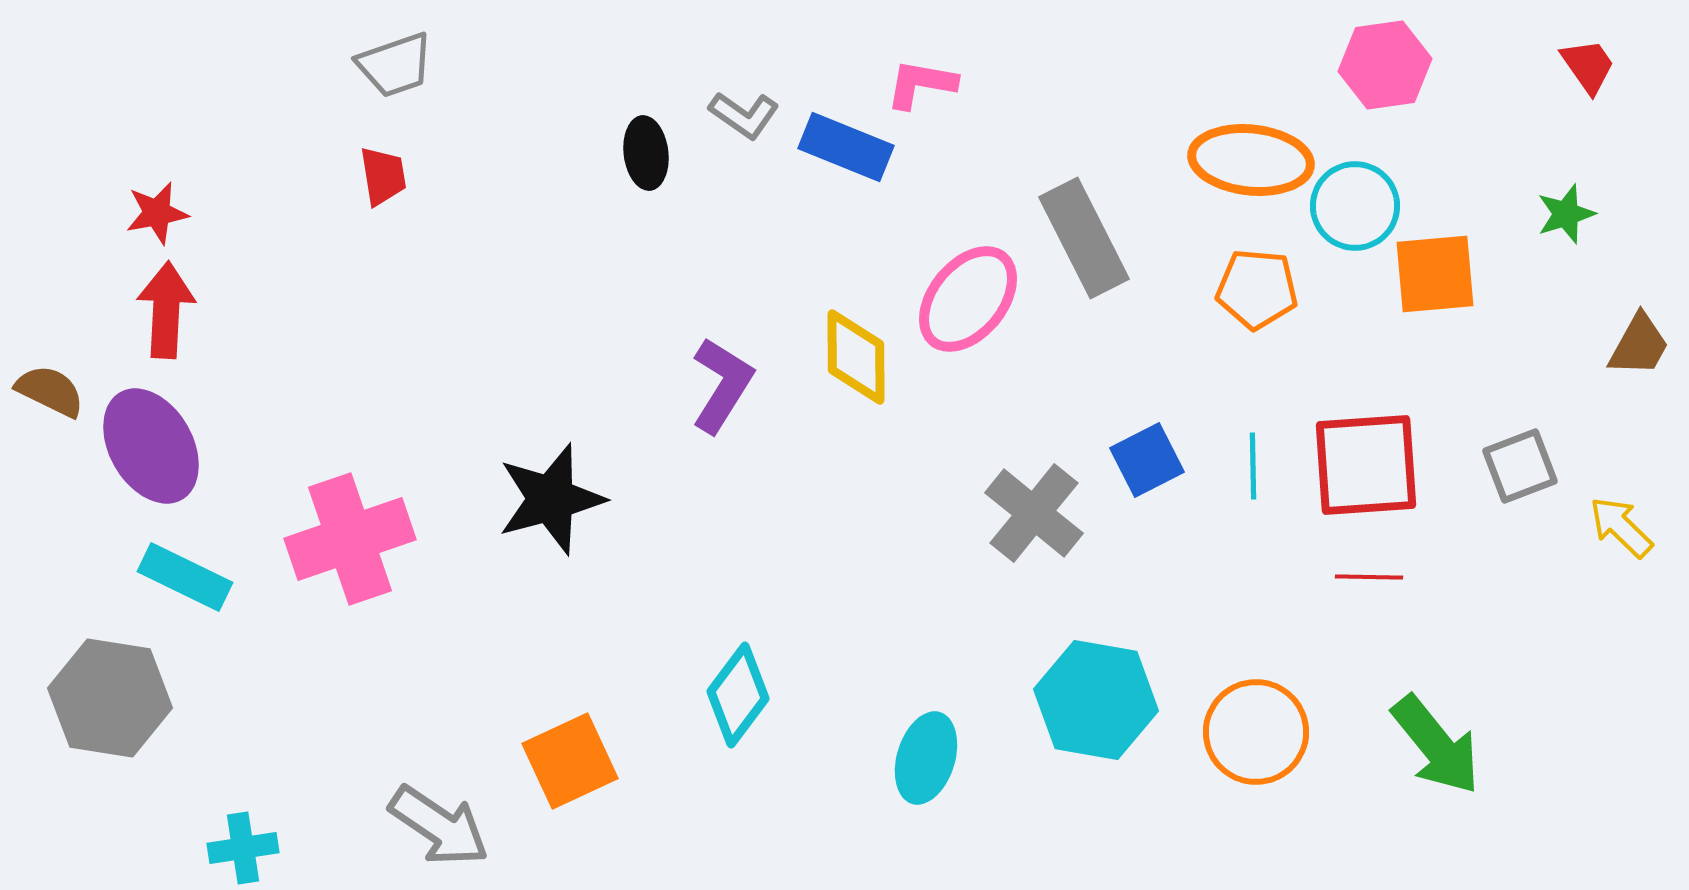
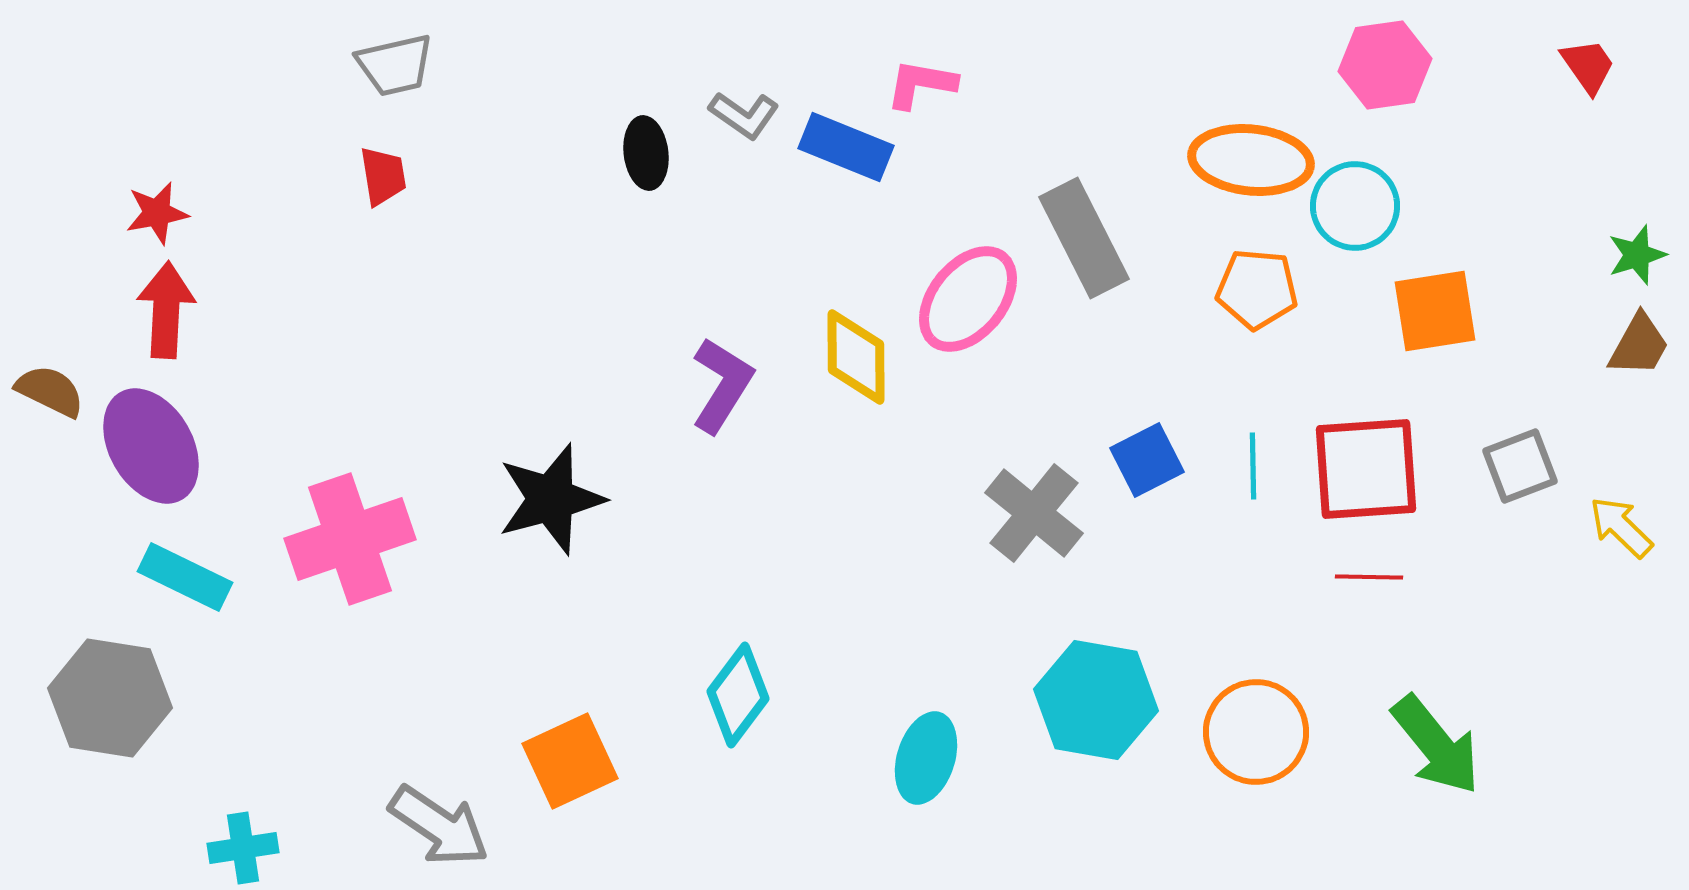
gray trapezoid at (395, 65): rotated 6 degrees clockwise
green star at (1566, 214): moved 71 px right, 41 px down
orange square at (1435, 274): moved 37 px down; rotated 4 degrees counterclockwise
red square at (1366, 465): moved 4 px down
